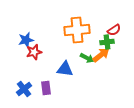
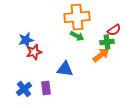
orange cross: moved 13 px up
green arrow: moved 10 px left, 22 px up
